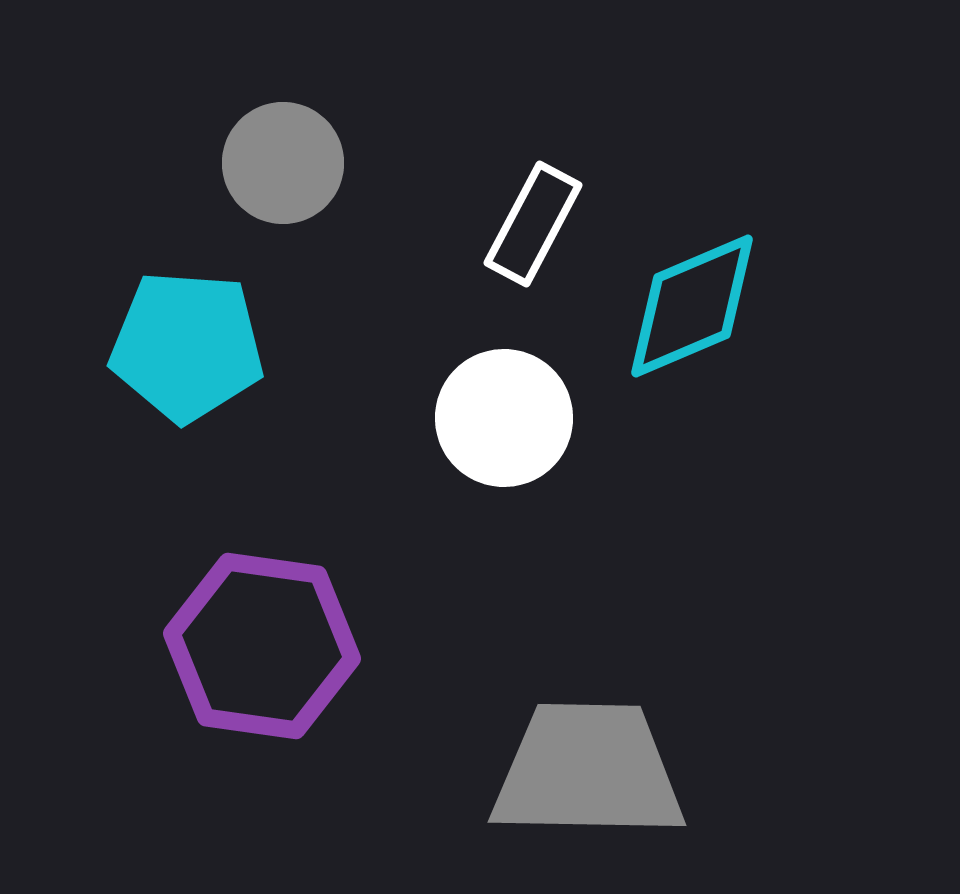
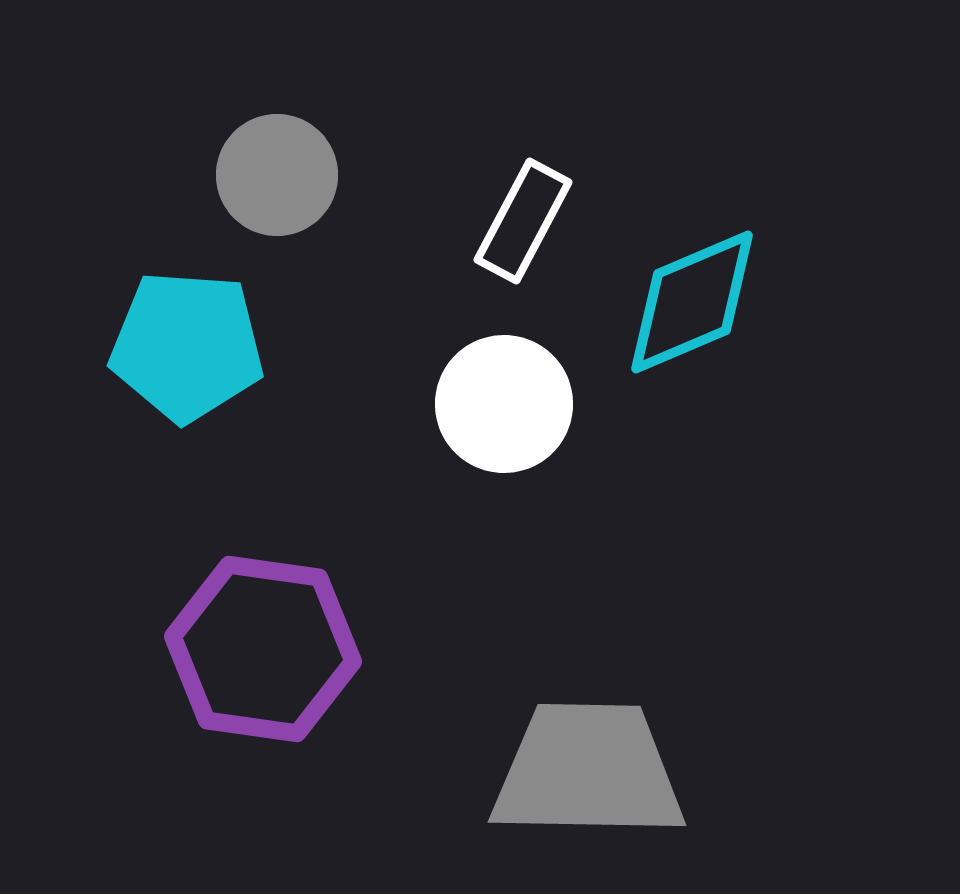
gray circle: moved 6 px left, 12 px down
white rectangle: moved 10 px left, 3 px up
cyan diamond: moved 4 px up
white circle: moved 14 px up
purple hexagon: moved 1 px right, 3 px down
